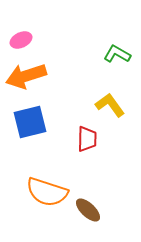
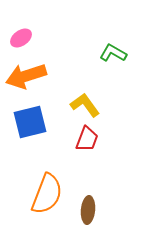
pink ellipse: moved 2 px up; rotated 10 degrees counterclockwise
green L-shape: moved 4 px left, 1 px up
yellow L-shape: moved 25 px left
red trapezoid: rotated 20 degrees clockwise
orange semicircle: moved 2 px down; rotated 87 degrees counterclockwise
brown ellipse: rotated 52 degrees clockwise
